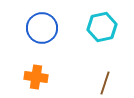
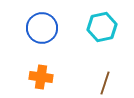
orange cross: moved 5 px right
